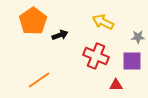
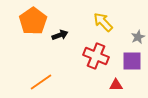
yellow arrow: rotated 20 degrees clockwise
gray star: rotated 24 degrees counterclockwise
orange line: moved 2 px right, 2 px down
